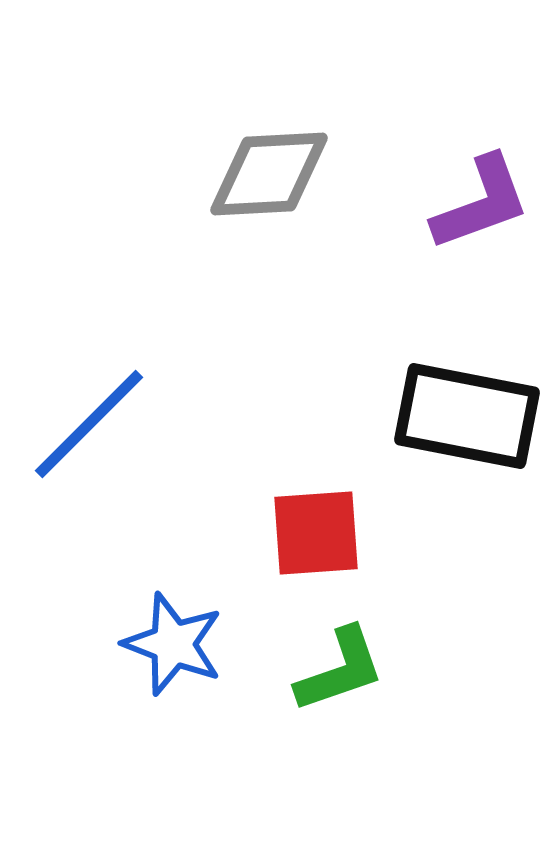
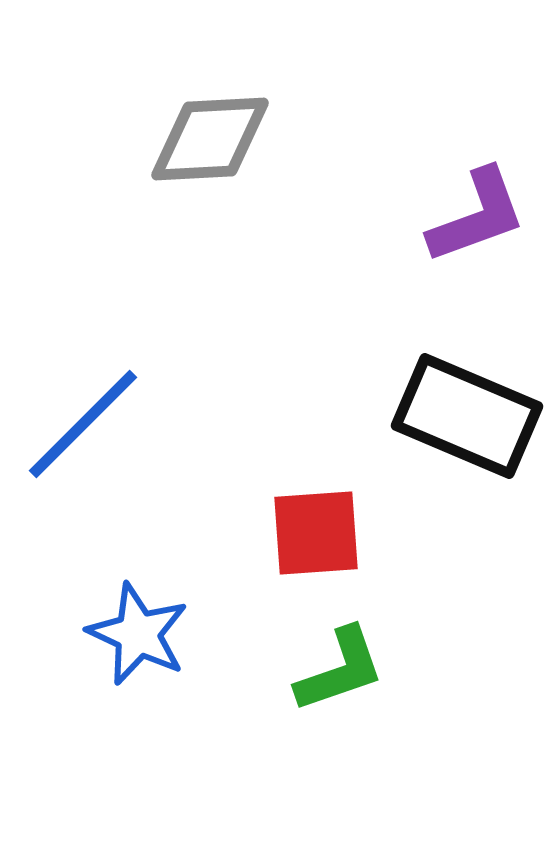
gray diamond: moved 59 px left, 35 px up
purple L-shape: moved 4 px left, 13 px down
black rectangle: rotated 12 degrees clockwise
blue line: moved 6 px left
blue star: moved 35 px left, 10 px up; rotated 4 degrees clockwise
